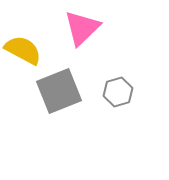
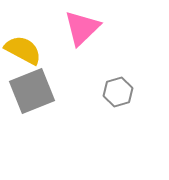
gray square: moved 27 px left
